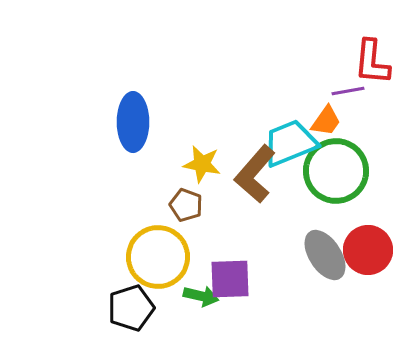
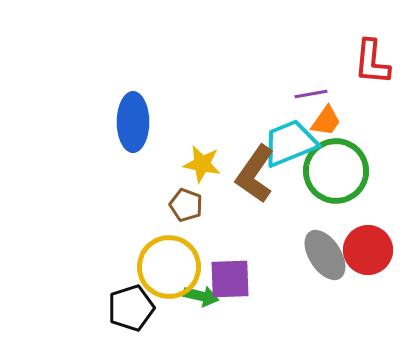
purple line: moved 37 px left, 3 px down
brown L-shape: rotated 6 degrees counterclockwise
yellow circle: moved 11 px right, 10 px down
